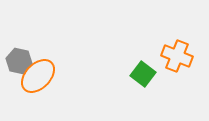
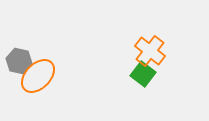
orange cross: moved 27 px left, 5 px up; rotated 16 degrees clockwise
